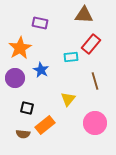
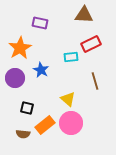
red rectangle: rotated 24 degrees clockwise
yellow triangle: rotated 28 degrees counterclockwise
pink circle: moved 24 px left
